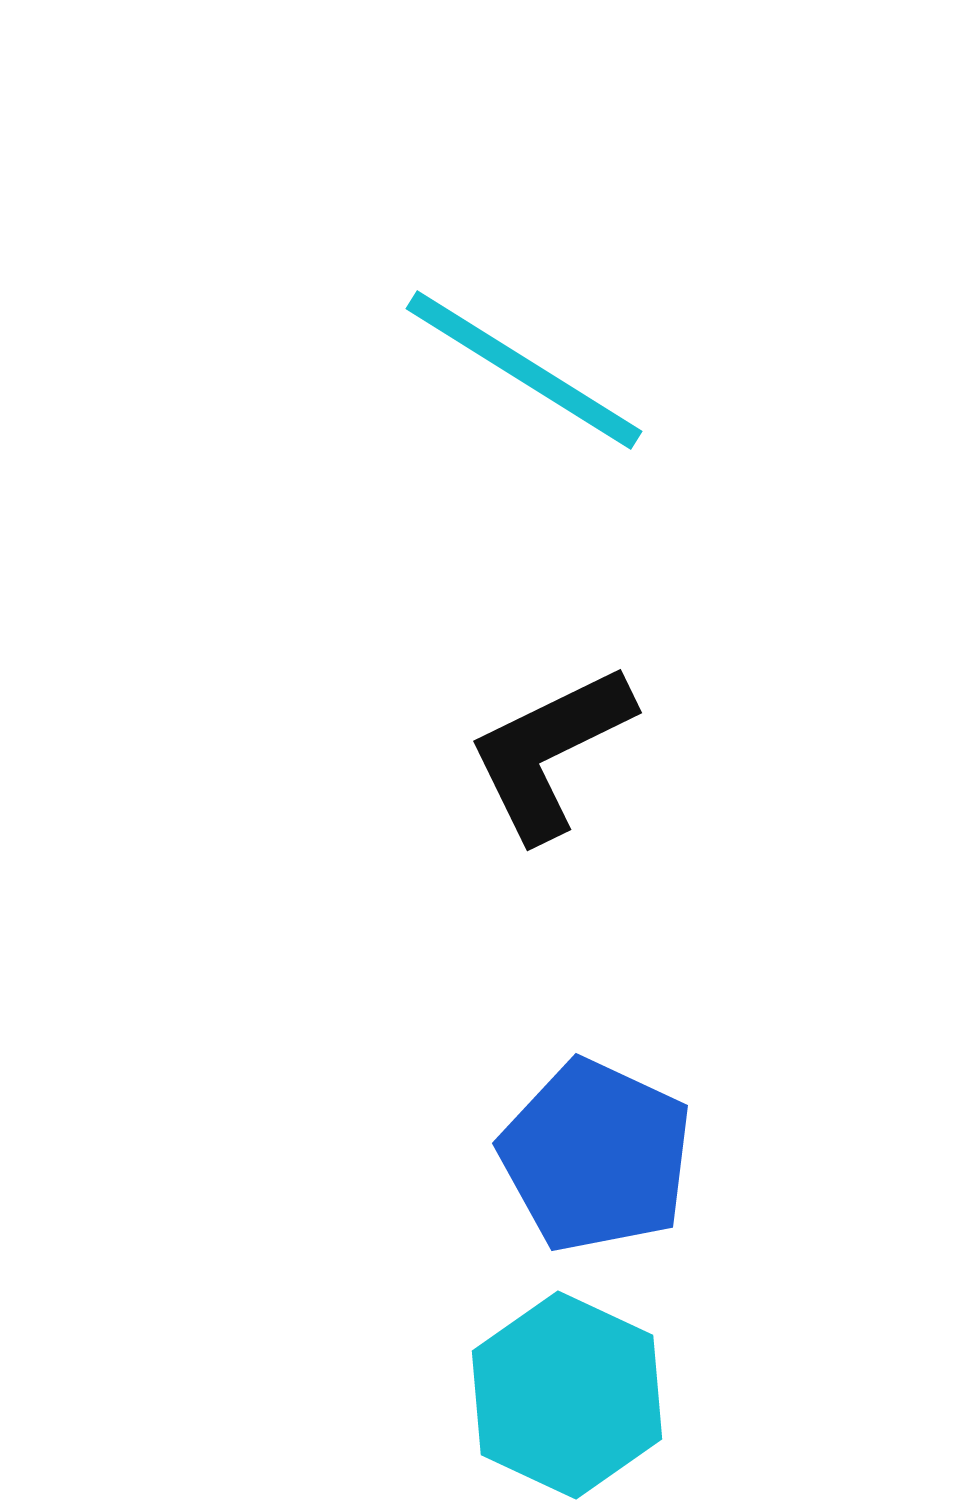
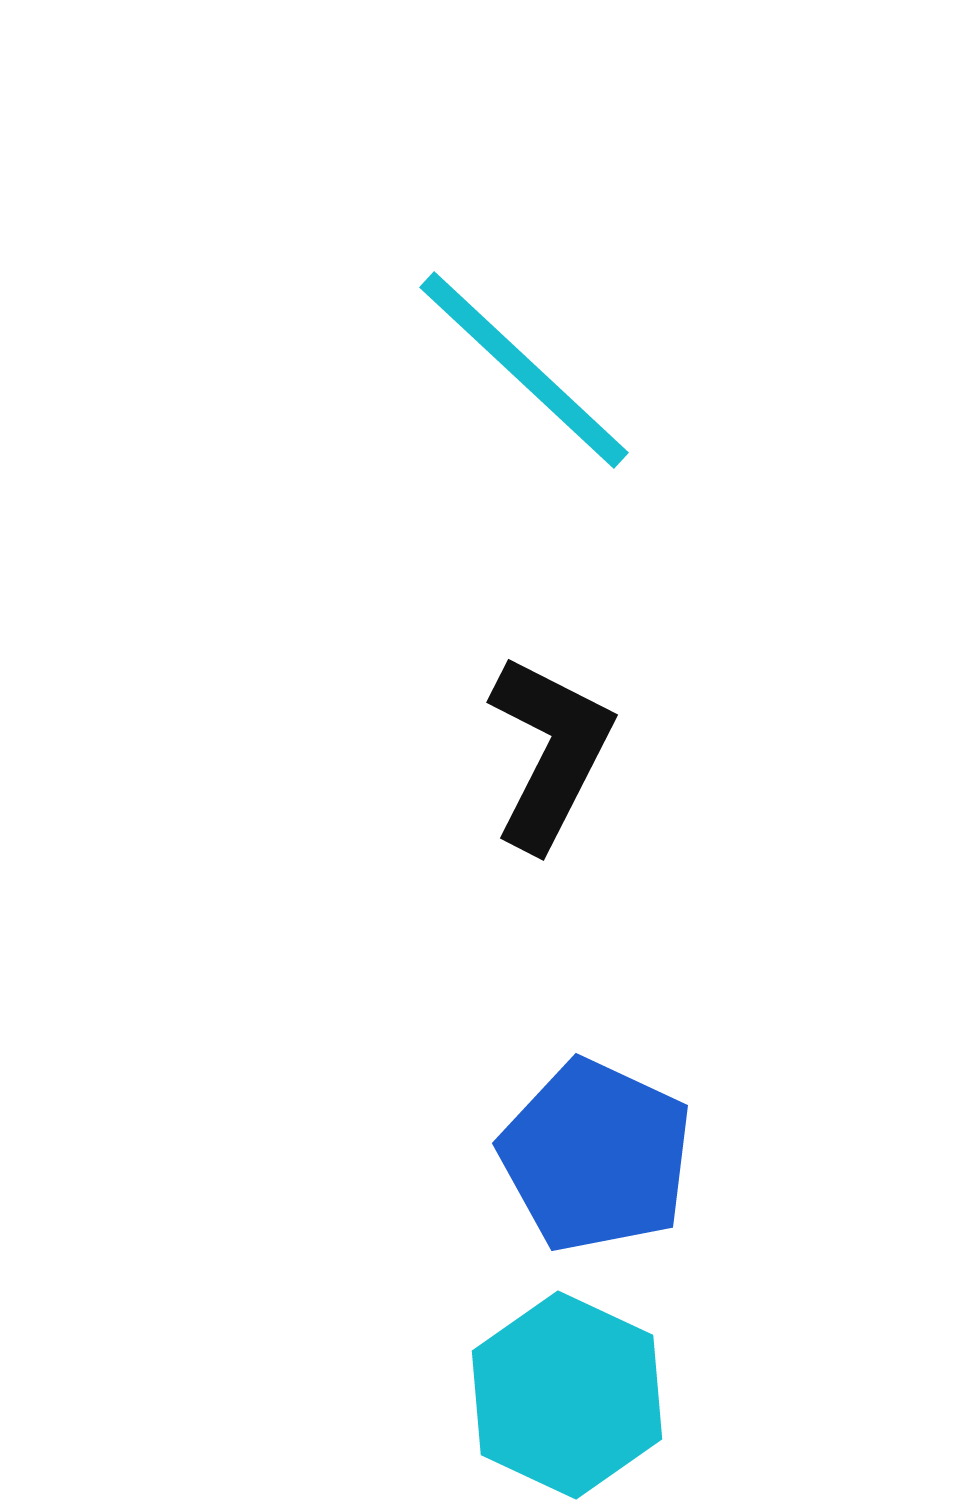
cyan line: rotated 11 degrees clockwise
black L-shape: rotated 143 degrees clockwise
